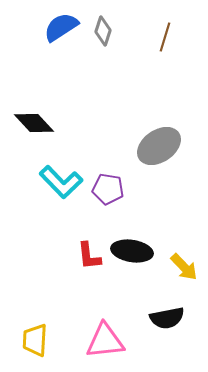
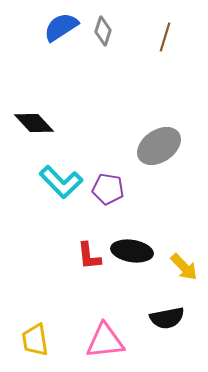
yellow trapezoid: rotated 12 degrees counterclockwise
